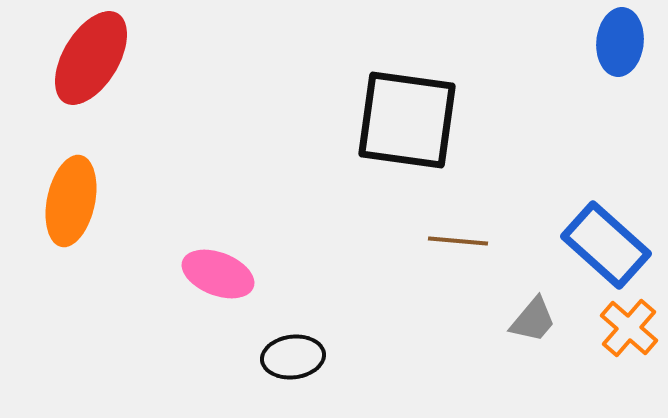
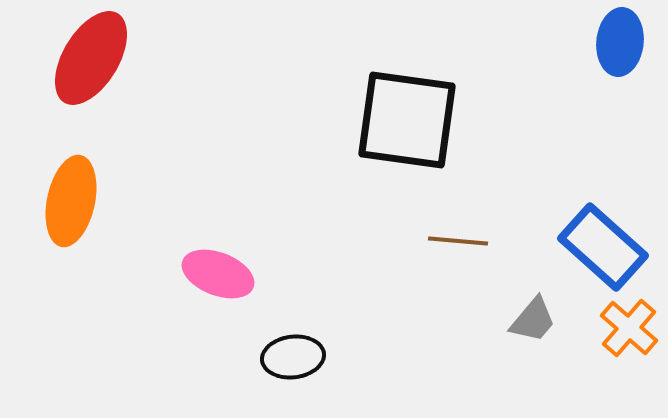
blue rectangle: moved 3 px left, 2 px down
